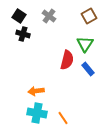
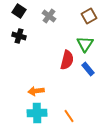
black square: moved 5 px up
black cross: moved 4 px left, 2 px down
cyan cross: rotated 12 degrees counterclockwise
orange line: moved 6 px right, 2 px up
